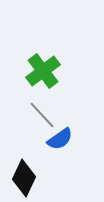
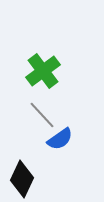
black diamond: moved 2 px left, 1 px down
